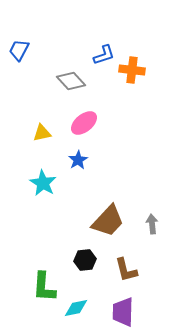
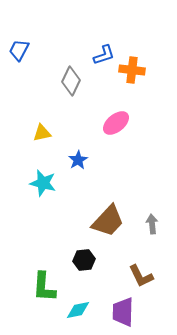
gray diamond: rotated 68 degrees clockwise
pink ellipse: moved 32 px right
cyan star: rotated 16 degrees counterclockwise
black hexagon: moved 1 px left
brown L-shape: moved 15 px right, 6 px down; rotated 12 degrees counterclockwise
cyan diamond: moved 2 px right, 2 px down
